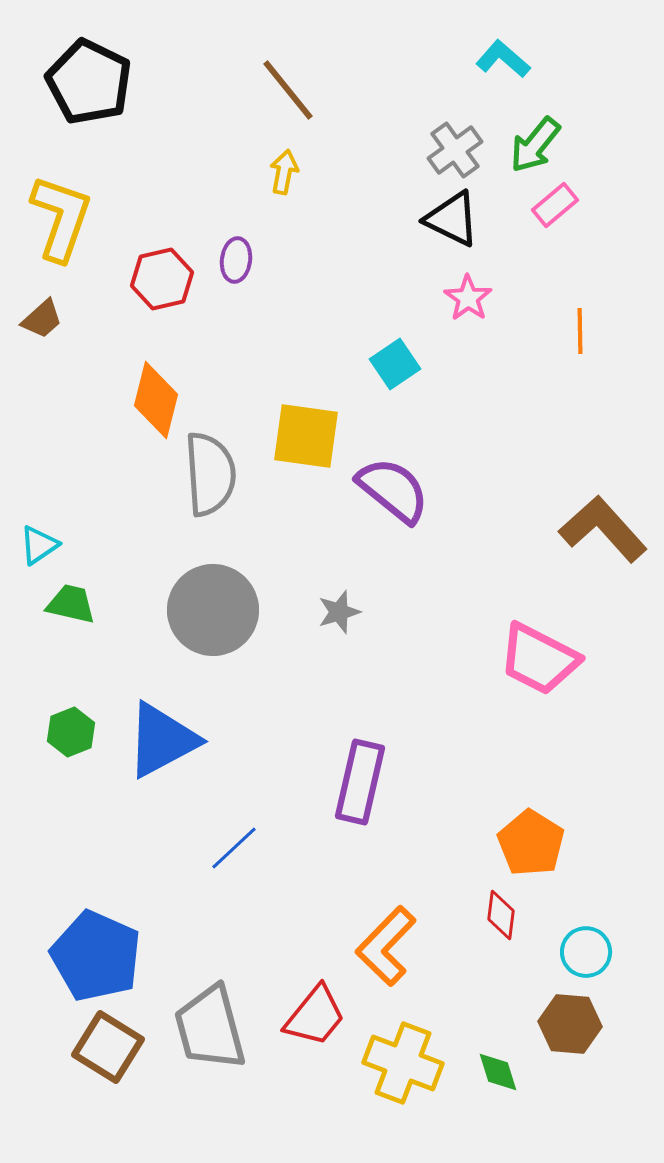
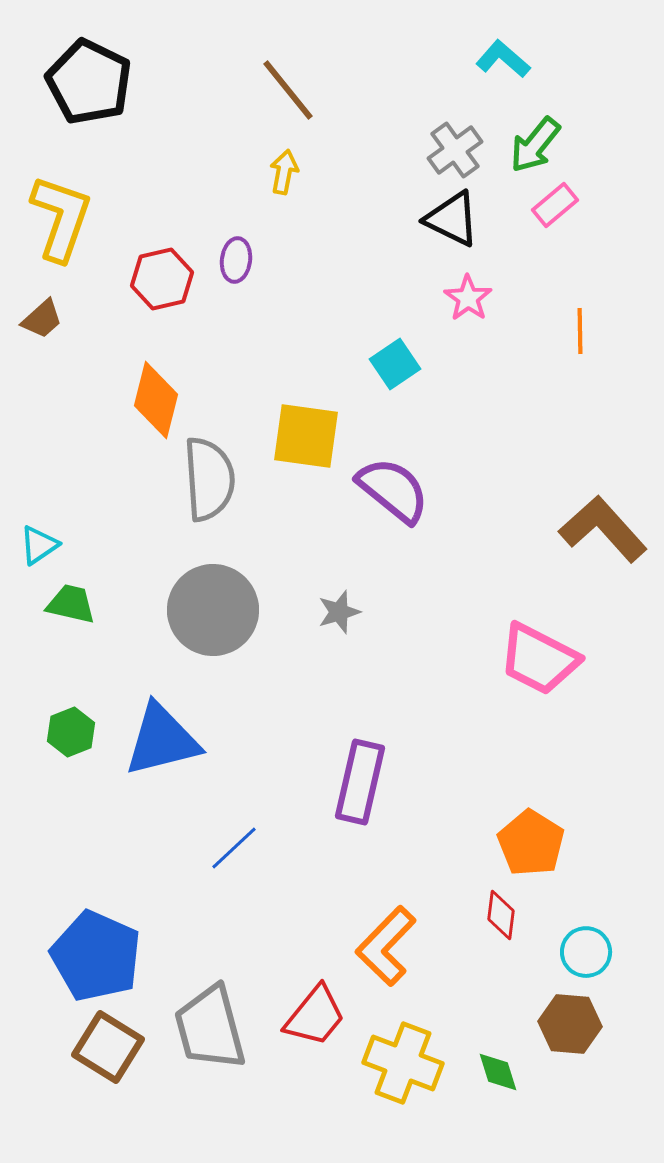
gray semicircle: moved 1 px left, 5 px down
blue triangle: rotated 14 degrees clockwise
